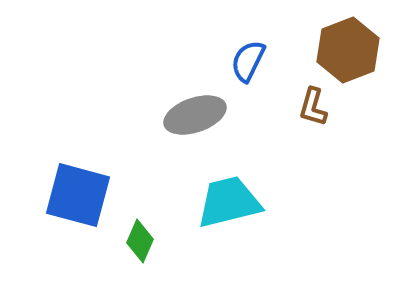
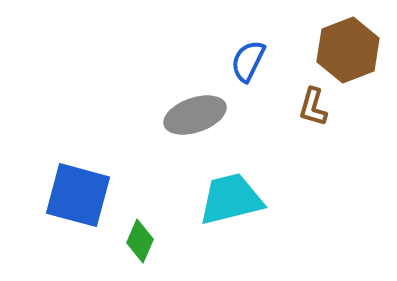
cyan trapezoid: moved 2 px right, 3 px up
